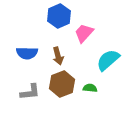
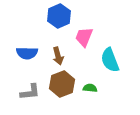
pink trapezoid: moved 4 px down; rotated 20 degrees counterclockwise
cyan semicircle: moved 2 px right; rotated 70 degrees counterclockwise
